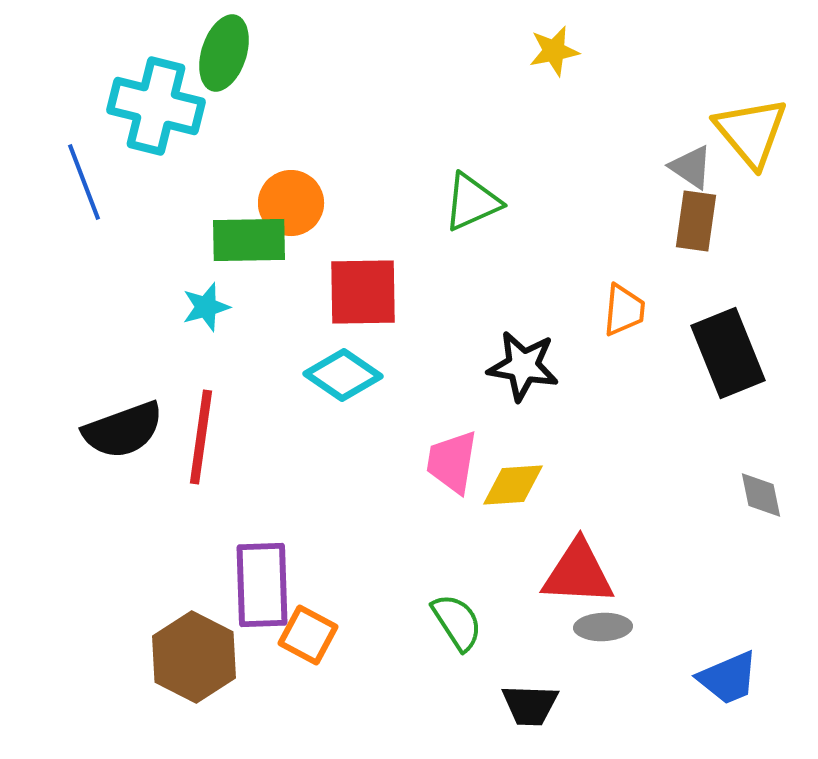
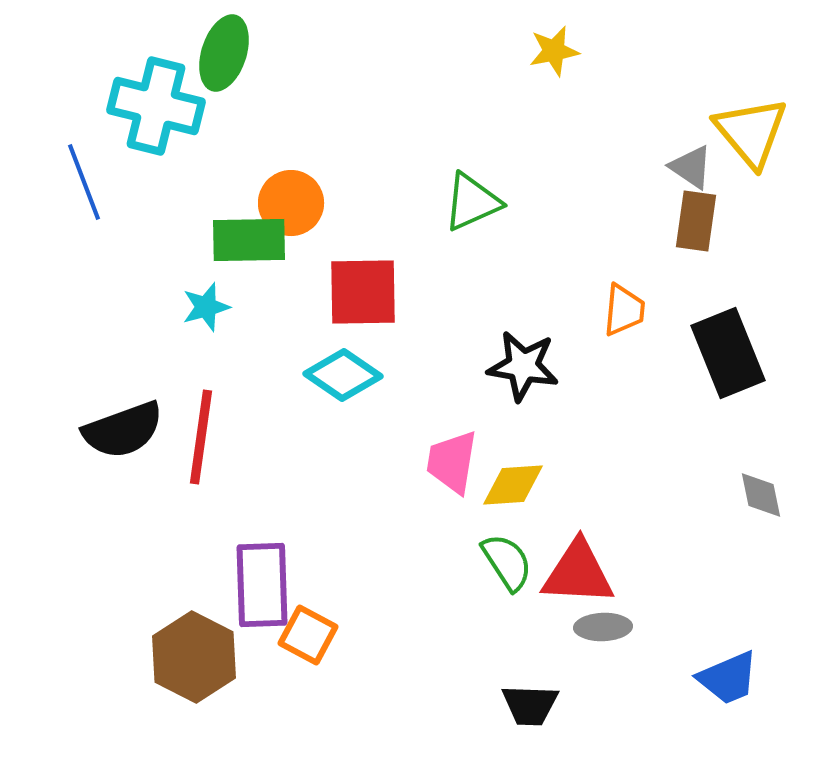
green semicircle: moved 50 px right, 60 px up
